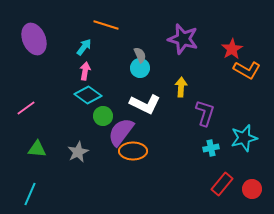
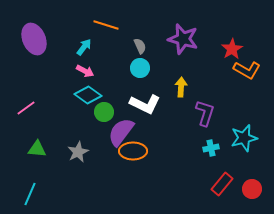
gray semicircle: moved 9 px up
pink arrow: rotated 108 degrees clockwise
green circle: moved 1 px right, 4 px up
